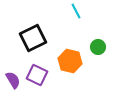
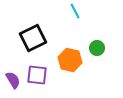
cyan line: moved 1 px left
green circle: moved 1 px left, 1 px down
orange hexagon: moved 1 px up
purple square: rotated 20 degrees counterclockwise
